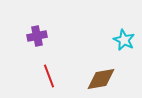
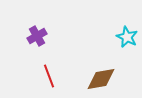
purple cross: rotated 18 degrees counterclockwise
cyan star: moved 3 px right, 3 px up
